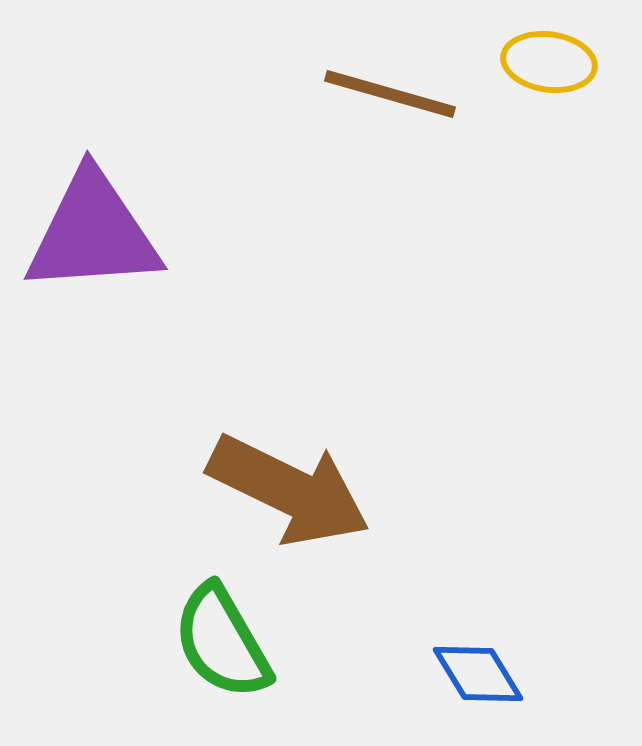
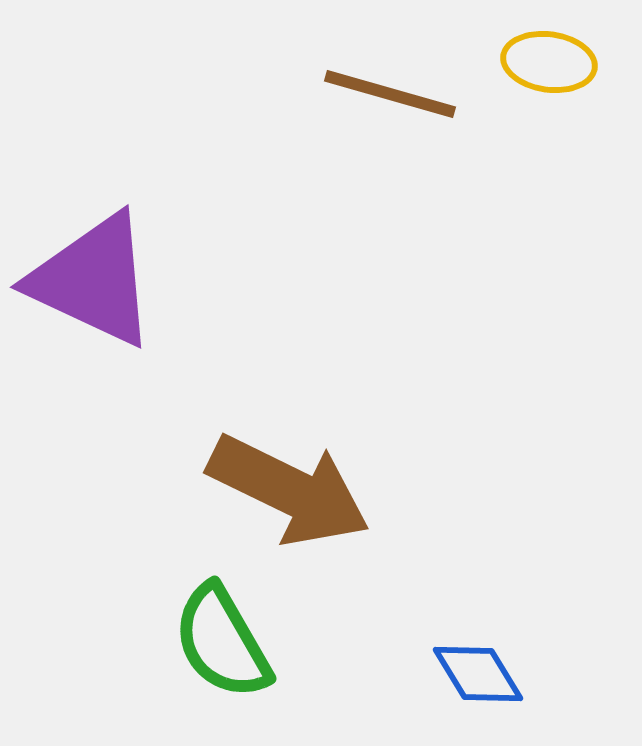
purple triangle: moved 47 px down; rotated 29 degrees clockwise
